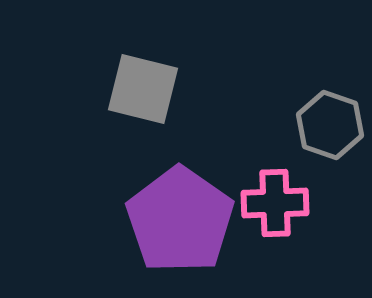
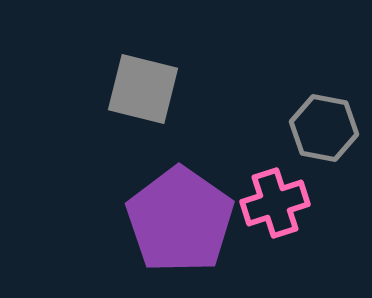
gray hexagon: moved 6 px left, 3 px down; rotated 8 degrees counterclockwise
pink cross: rotated 16 degrees counterclockwise
